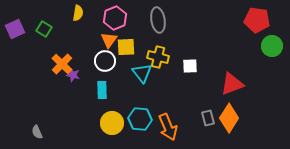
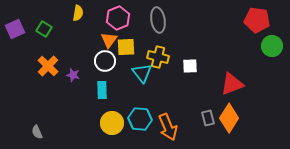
pink hexagon: moved 3 px right
orange cross: moved 14 px left, 2 px down
